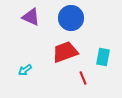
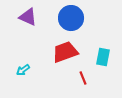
purple triangle: moved 3 px left
cyan arrow: moved 2 px left
